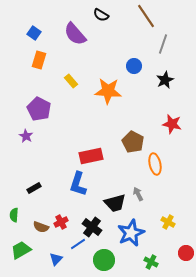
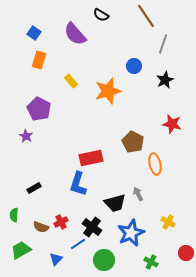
orange star: rotated 20 degrees counterclockwise
red rectangle: moved 2 px down
